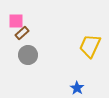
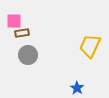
pink square: moved 2 px left
brown rectangle: rotated 32 degrees clockwise
